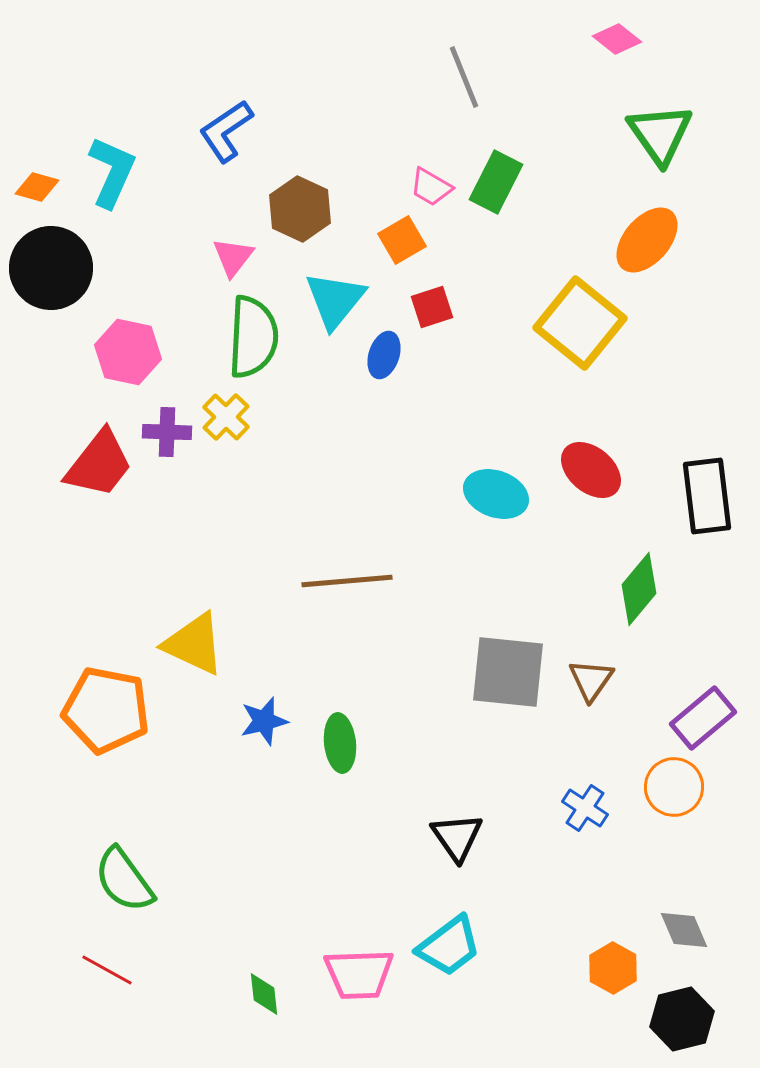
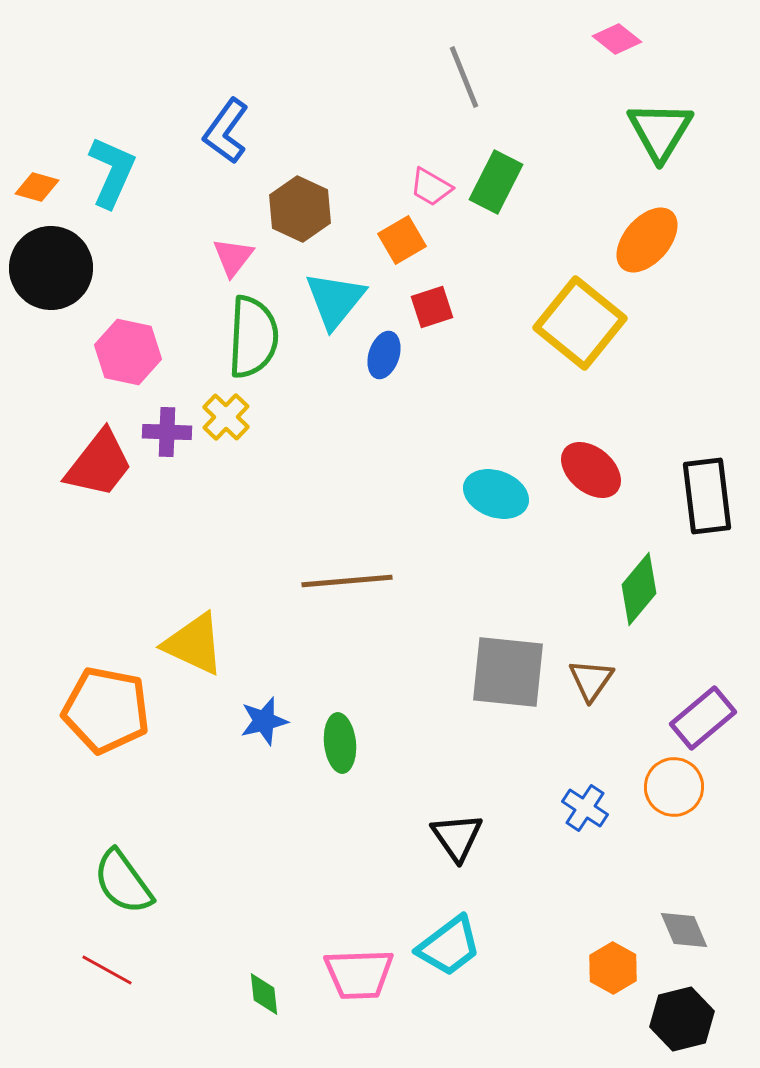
blue L-shape at (226, 131): rotated 20 degrees counterclockwise
green triangle at (660, 134): moved 3 px up; rotated 6 degrees clockwise
green semicircle at (124, 880): moved 1 px left, 2 px down
